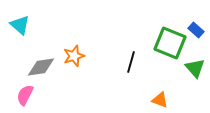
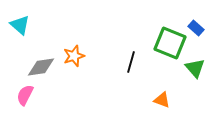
blue rectangle: moved 2 px up
orange triangle: moved 2 px right
